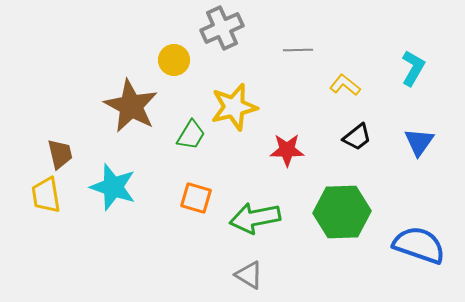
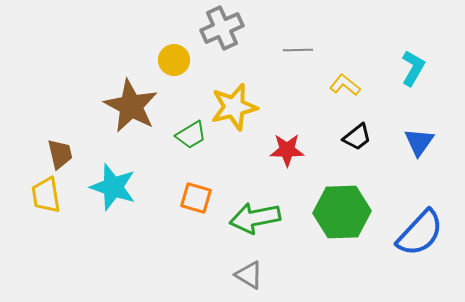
green trapezoid: rotated 28 degrees clockwise
blue semicircle: moved 1 px right, 12 px up; rotated 114 degrees clockwise
